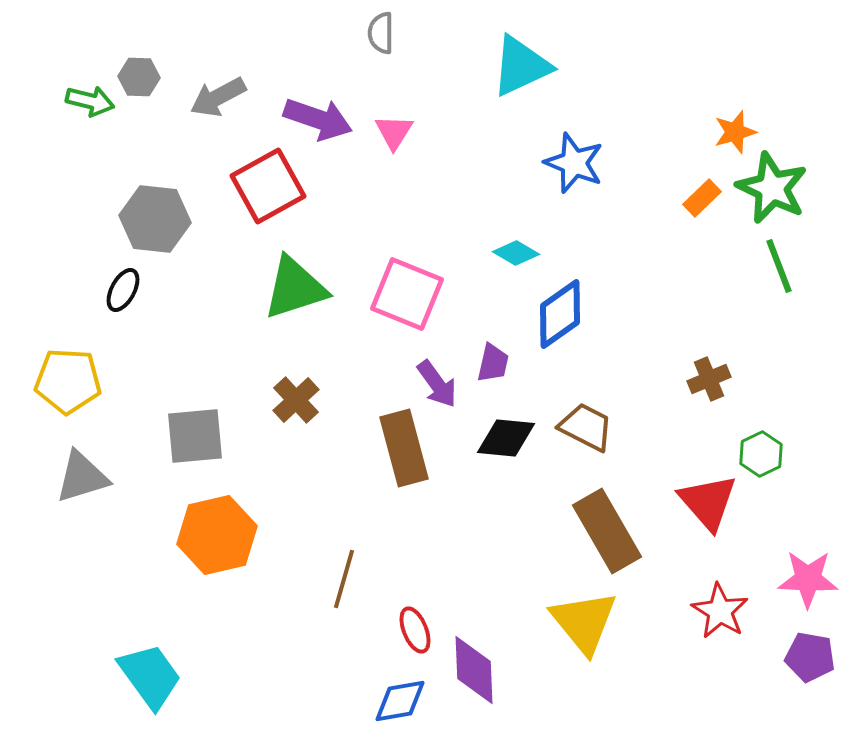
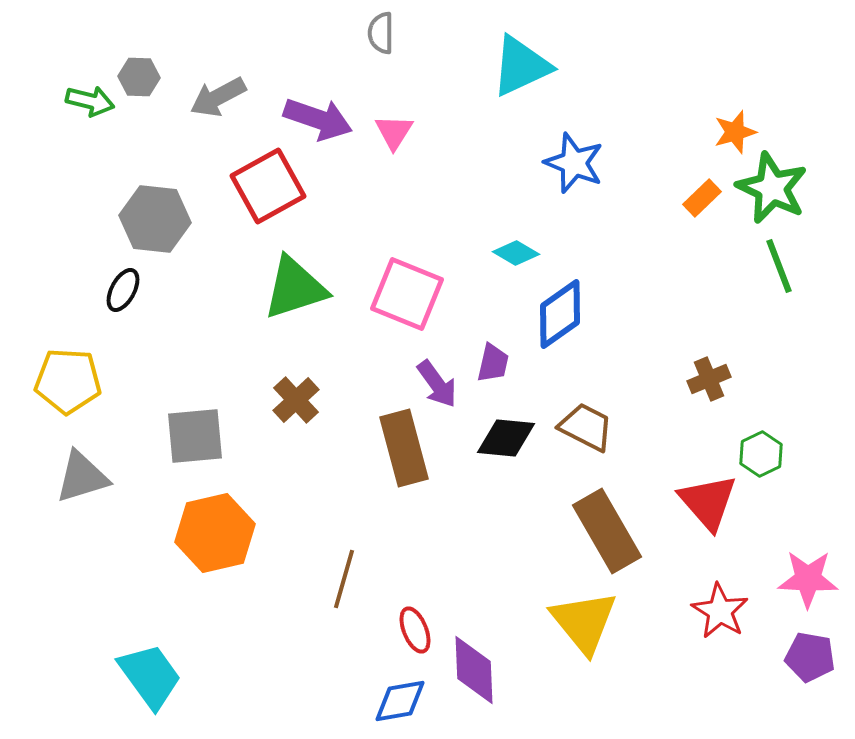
orange hexagon at (217, 535): moved 2 px left, 2 px up
